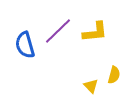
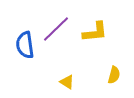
purple line: moved 2 px left, 2 px up
blue semicircle: rotated 8 degrees clockwise
yellow triangle: moved 24 px left, 4 px up; rotated 14 degrees counterclockwise
